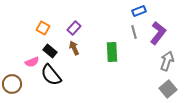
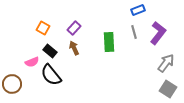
blue rectangle: moved 1 px left, 1 px up
green rectangle: moved 3 px left, 10 px up
gray arrow: moved 1 px left, 2 px down; rotated 18 degrees clockwise
gray square: rotated 18 degrees counterclockwise
